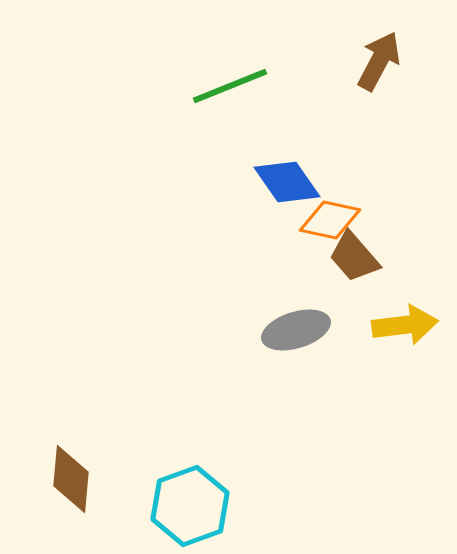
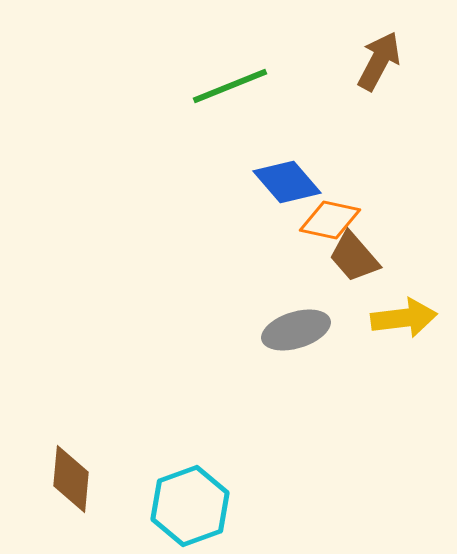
blue diamond: rotated 6 degrees counterclockwise
yellow arrow: moved 1 px left, 7 px up
